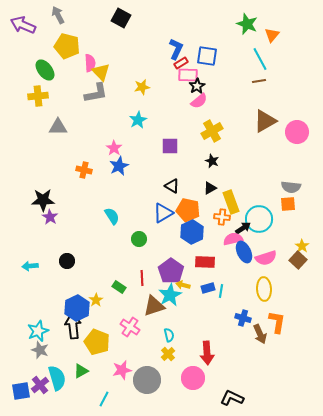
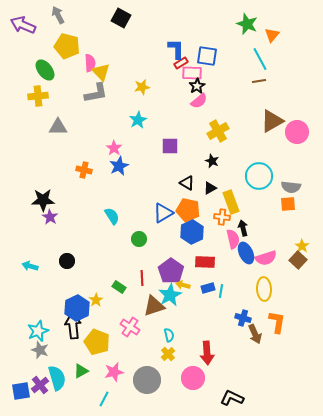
blue L-shape at (176, 49): rotated 25 degrees counterclockwise
pink rectangle at (188, 75): moved 4 px right, 2 px up
brown triangle at (265, 121): moved 7 px right
yellow cross at (212, 131): moved 6 px right
black triangle at (172, 186): moved 15 px right, 3 px up
cyan circle at (259, 219): moved 43 px up
black arrow at (243, 228): rotated 70 degrees counterclockwise
pink semicircle at (233, 239): rotated 90 degrees clockwise
blue ellipse at (244, 252): moved 2 px right, 1 px down
cyan arrow at (30, 266): rotated 21 degrees clockwise
brown arrow at (260, 334): moved 5 px left
pink star at (122, 370): moved 8 px left, 2 px down
